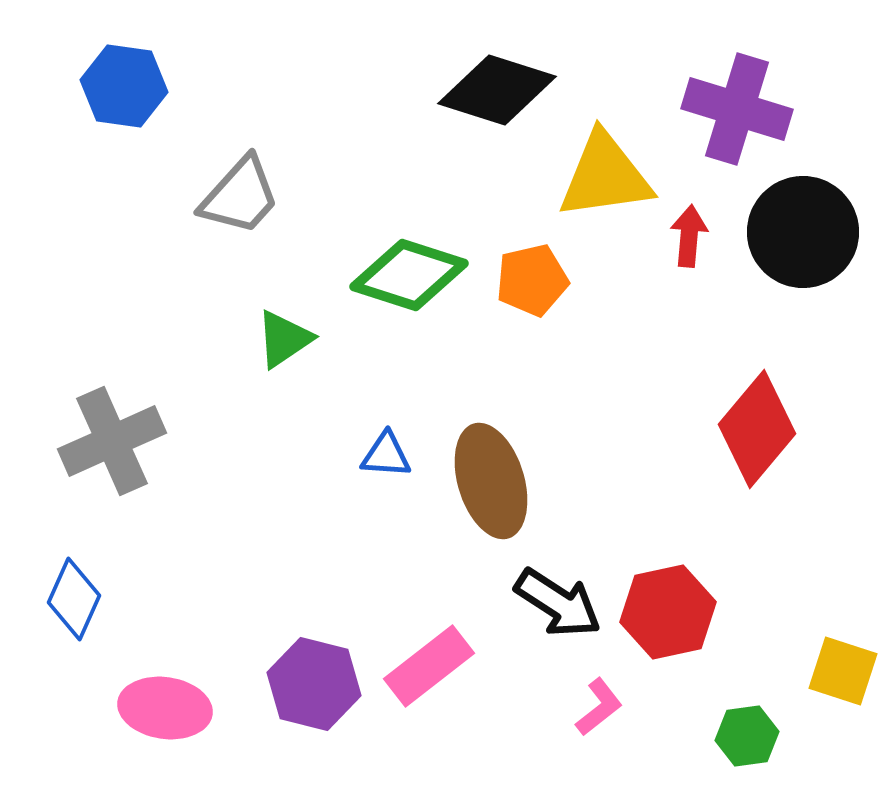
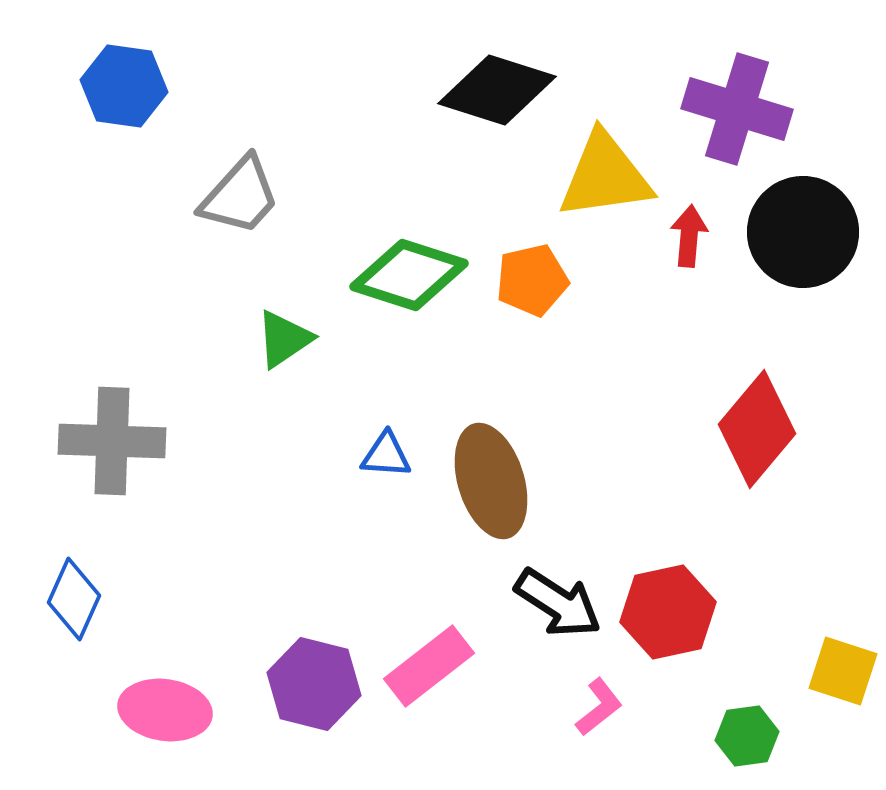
gray cross: rotated 26 degrees clockwise
pink ellipse: moved 2 px down
